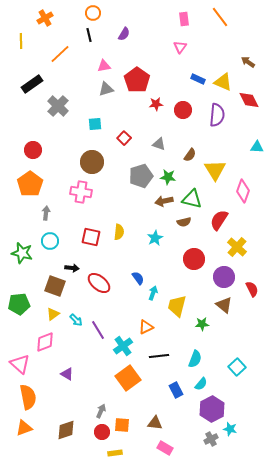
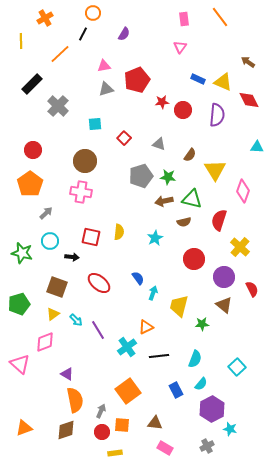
black line at (89, 35): moved 6 px left, 1 px up; rotated 40 degrees clockwise
red pentagon at (137, 80): rotated 15 degrees clockwise
black rectangle at (32, 84): rotated 10 degrees counterclockwise
red star at (156, 104): moved 6 px right, 2 px up
brown circle at (92, 162): moved 7 px left, 1 px up
gray arrow at (46, 213): rotated 40 degrees clockwise
red semicircle at (219, 220): rotated 15 degrees counterclockwise
yellow cross at (237, 247): moved 3 px right
black arrow at (72, 268): moved 11 px up
brown square at (55, 286): moved 2 px right, 1 px down
green pentagon at (19, 304): rotated 10 degrees counterclockwise
yellow trapezoid at (177, 306): moved 2 px right
cyan cross at (123, 346): moved 4 px right, 1 px down
orange square at (128, 378): moved 13 px down
orange semicircle at (28, 397): moved 47 px right, 3 px down
gray cross at (211, 439): moved 4 px left, 7 px down
